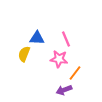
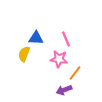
blue triangle: moved 1 px left
